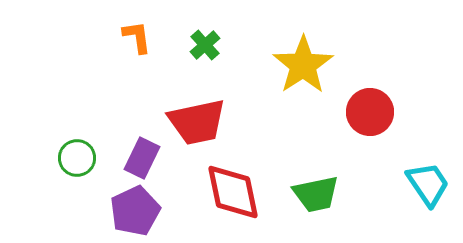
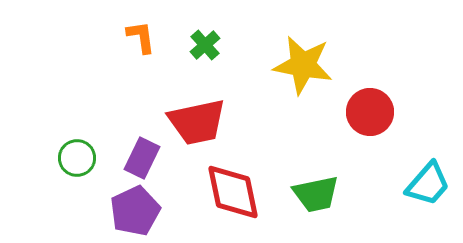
orange L-shape: moved 4 px right
yellow star: rotated 28 degrees counterclockwise
cyan trapezoid: rotated 75 degrees clockwise
